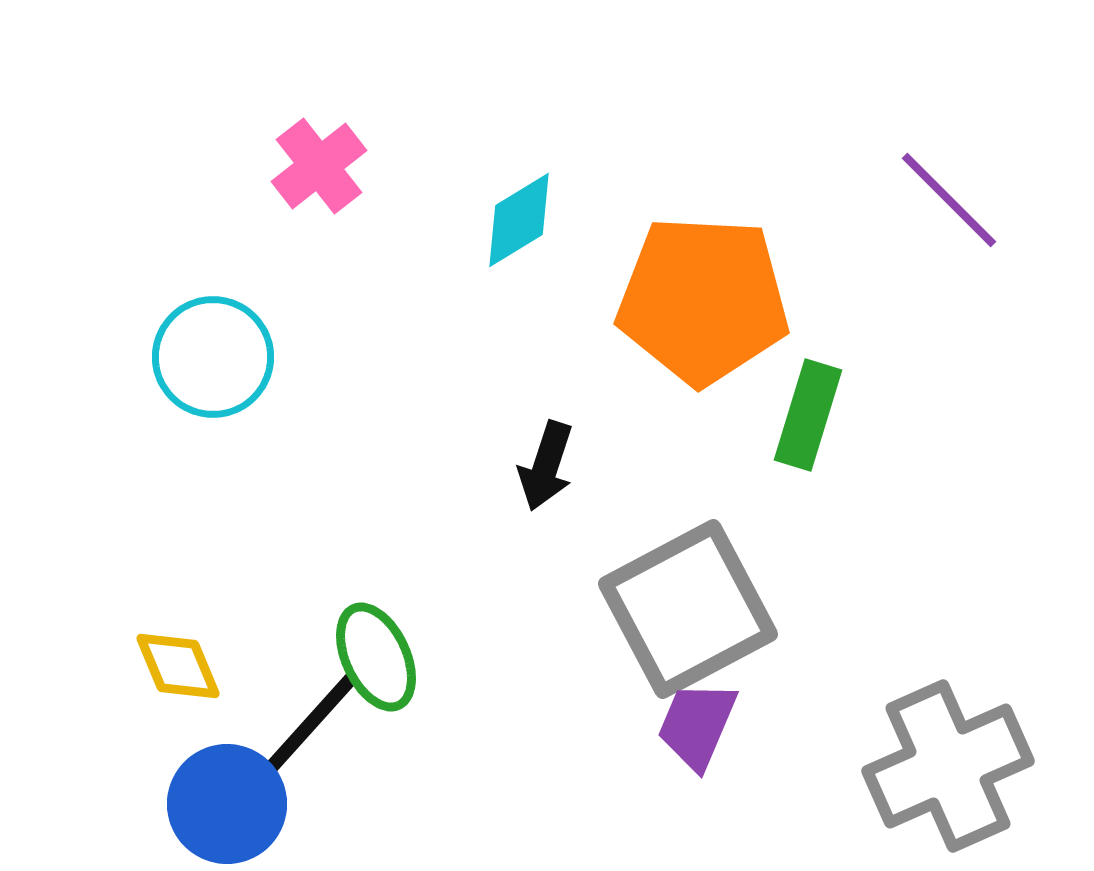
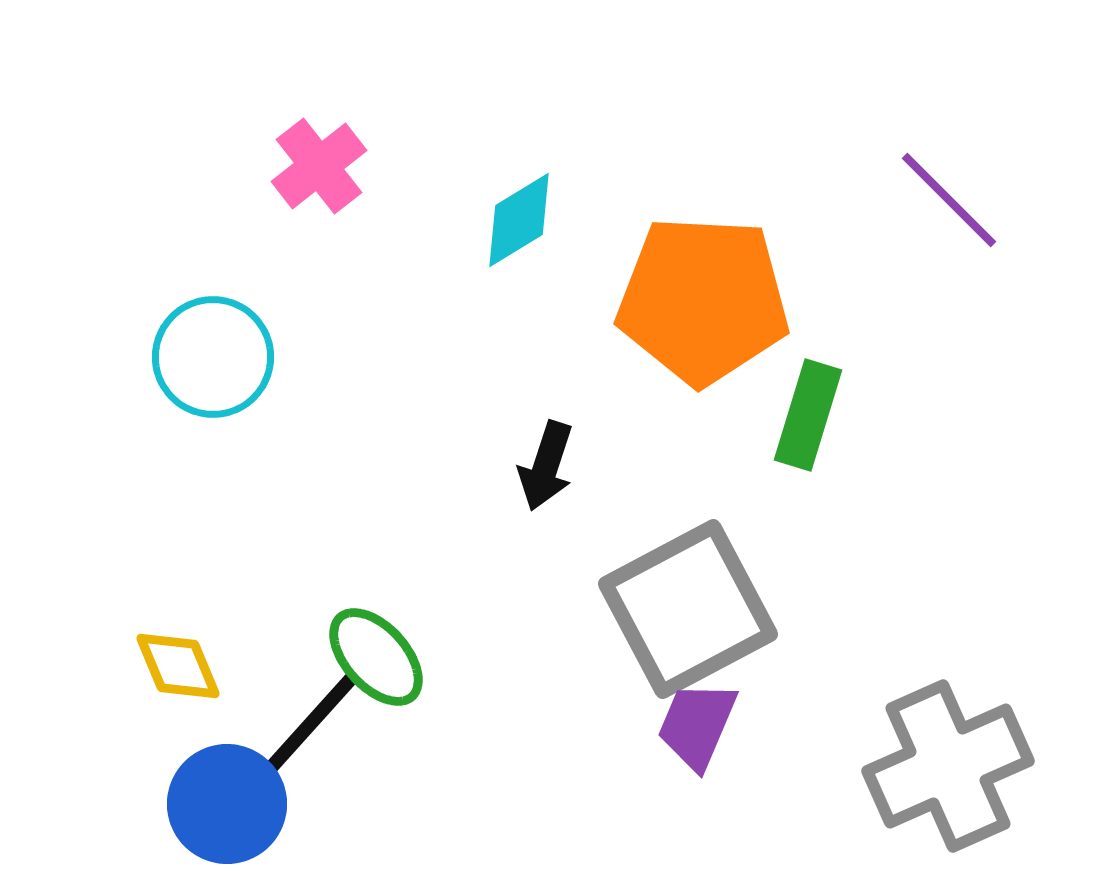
green ellipse: rotated 17 degrees counterclockwise
